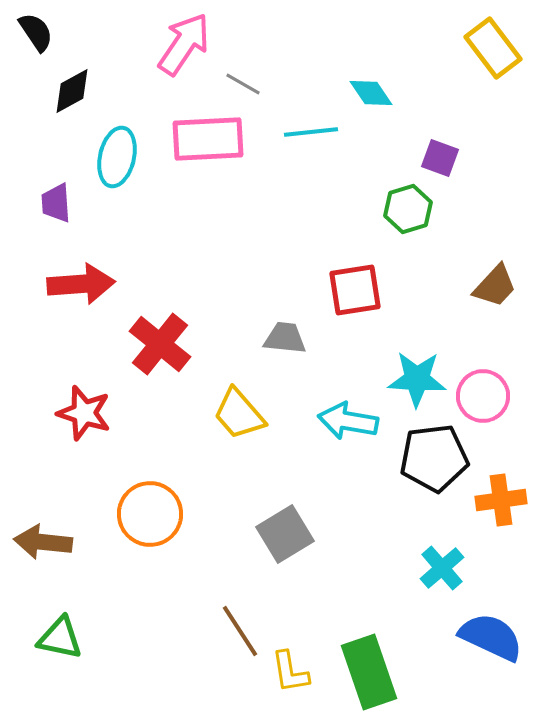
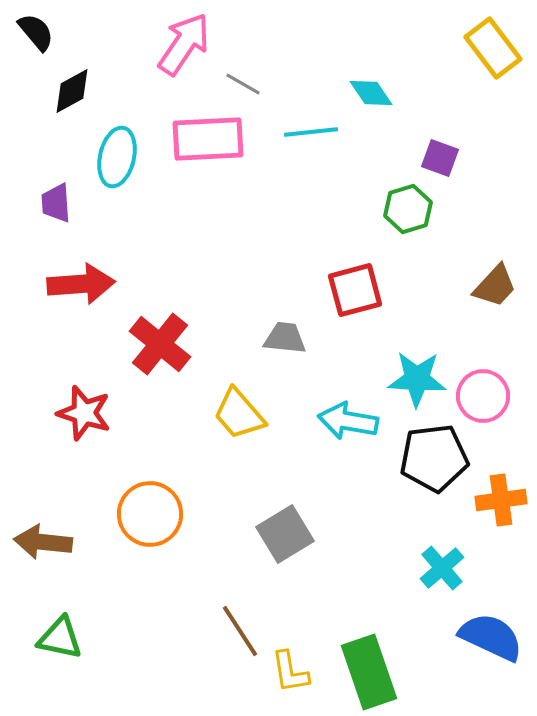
black semicircle: rotated 6 degrees counterclockwise
red square: rotated 6 degrees counterclockwise
